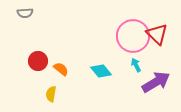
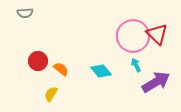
yellow semicircle: rotated 21 degrees clockwise
